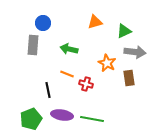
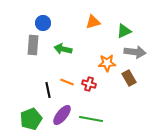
orange triangle: moved 2 px left
green arrow: moved 6 px left
orange star: rotated 30 degrees counterclockwise
orange line: moved 8 px down
brown rectangle: rotated 21 degrees counterclockwise
red cross: moved 3 px right
purple ellipse: rotated 60 degrees counterclockwise
green line: moved 1 px left
